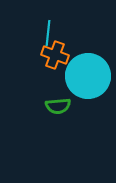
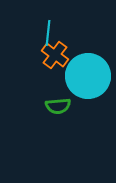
orange cross: rotated 16 degrees clockwise
